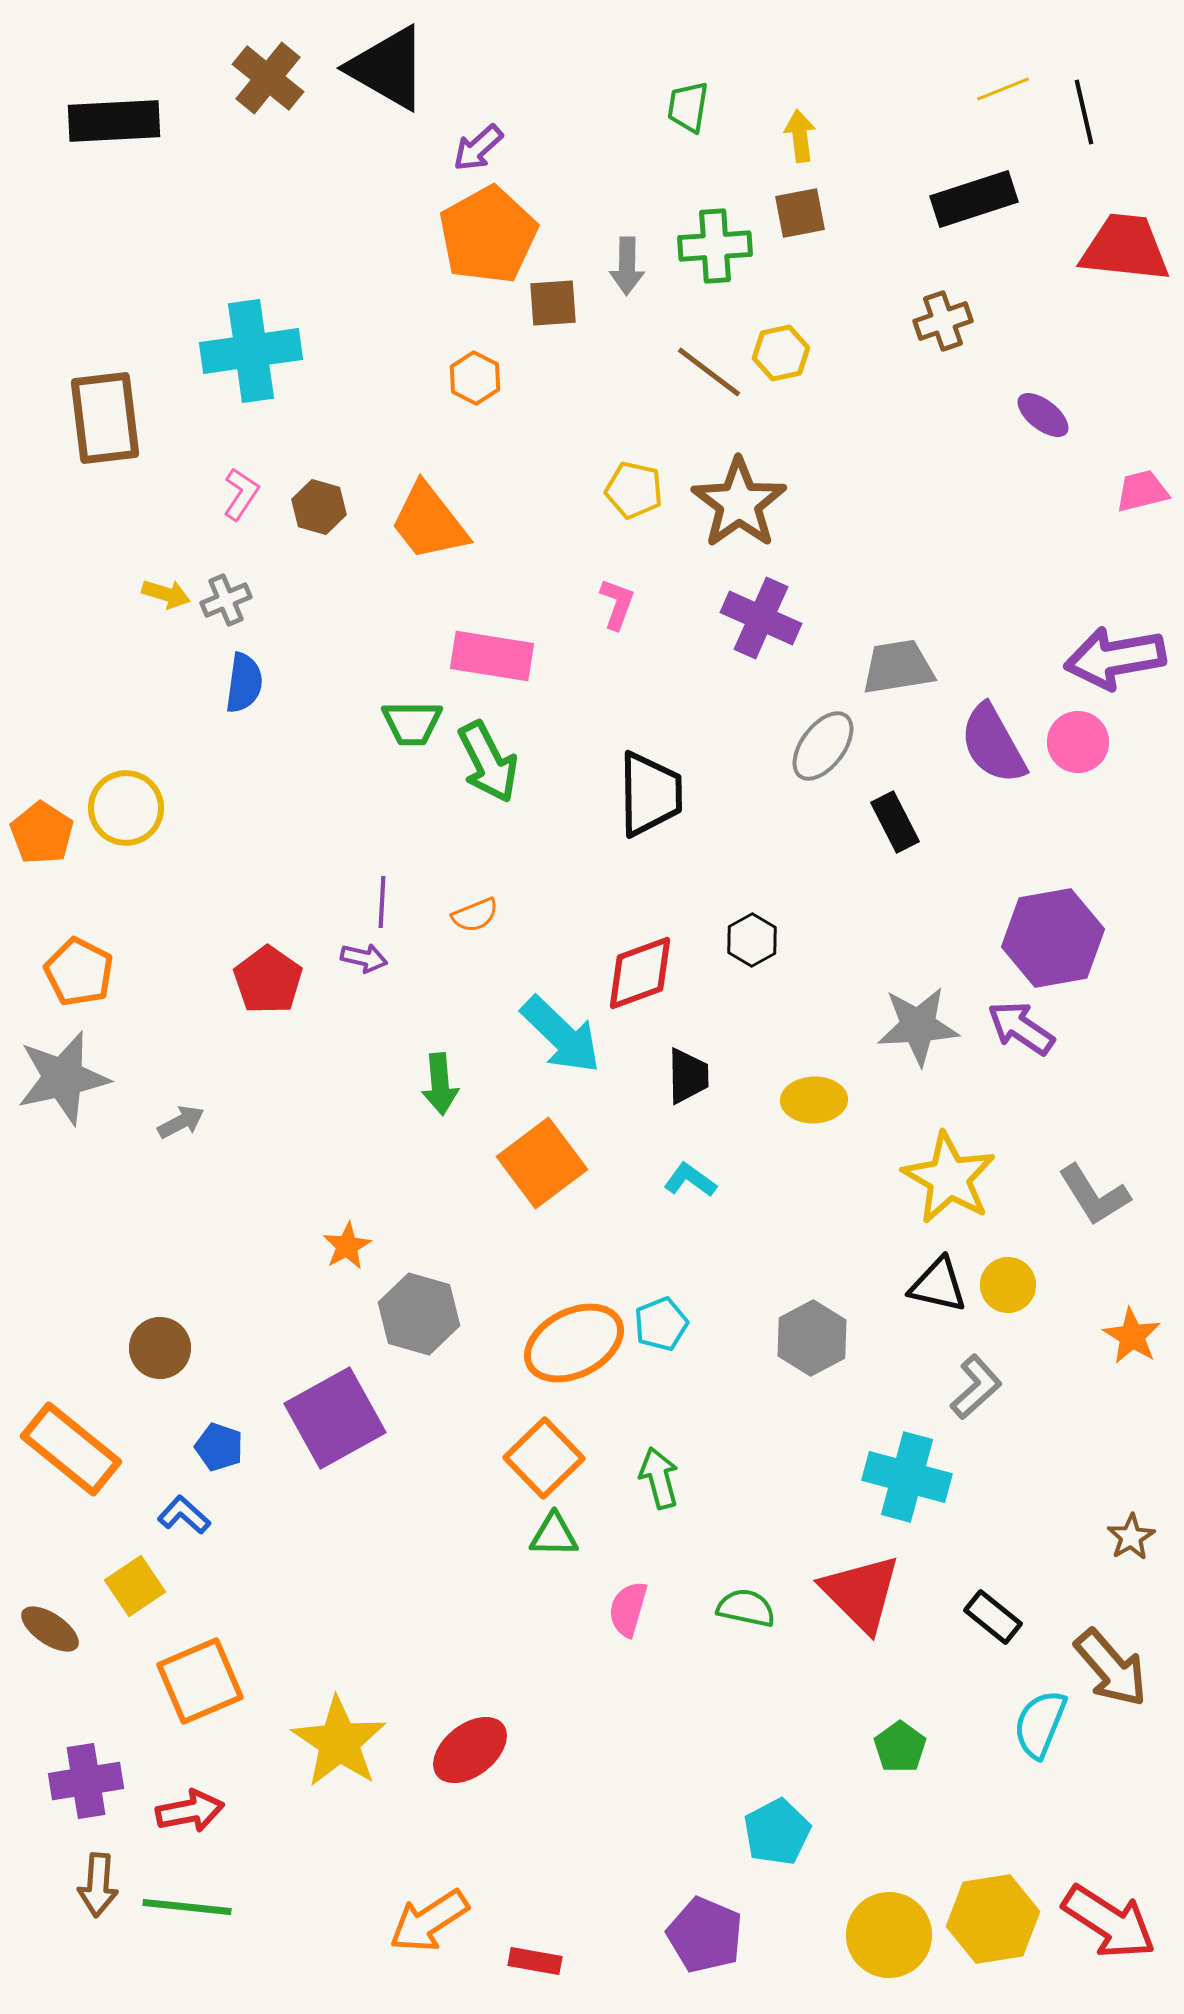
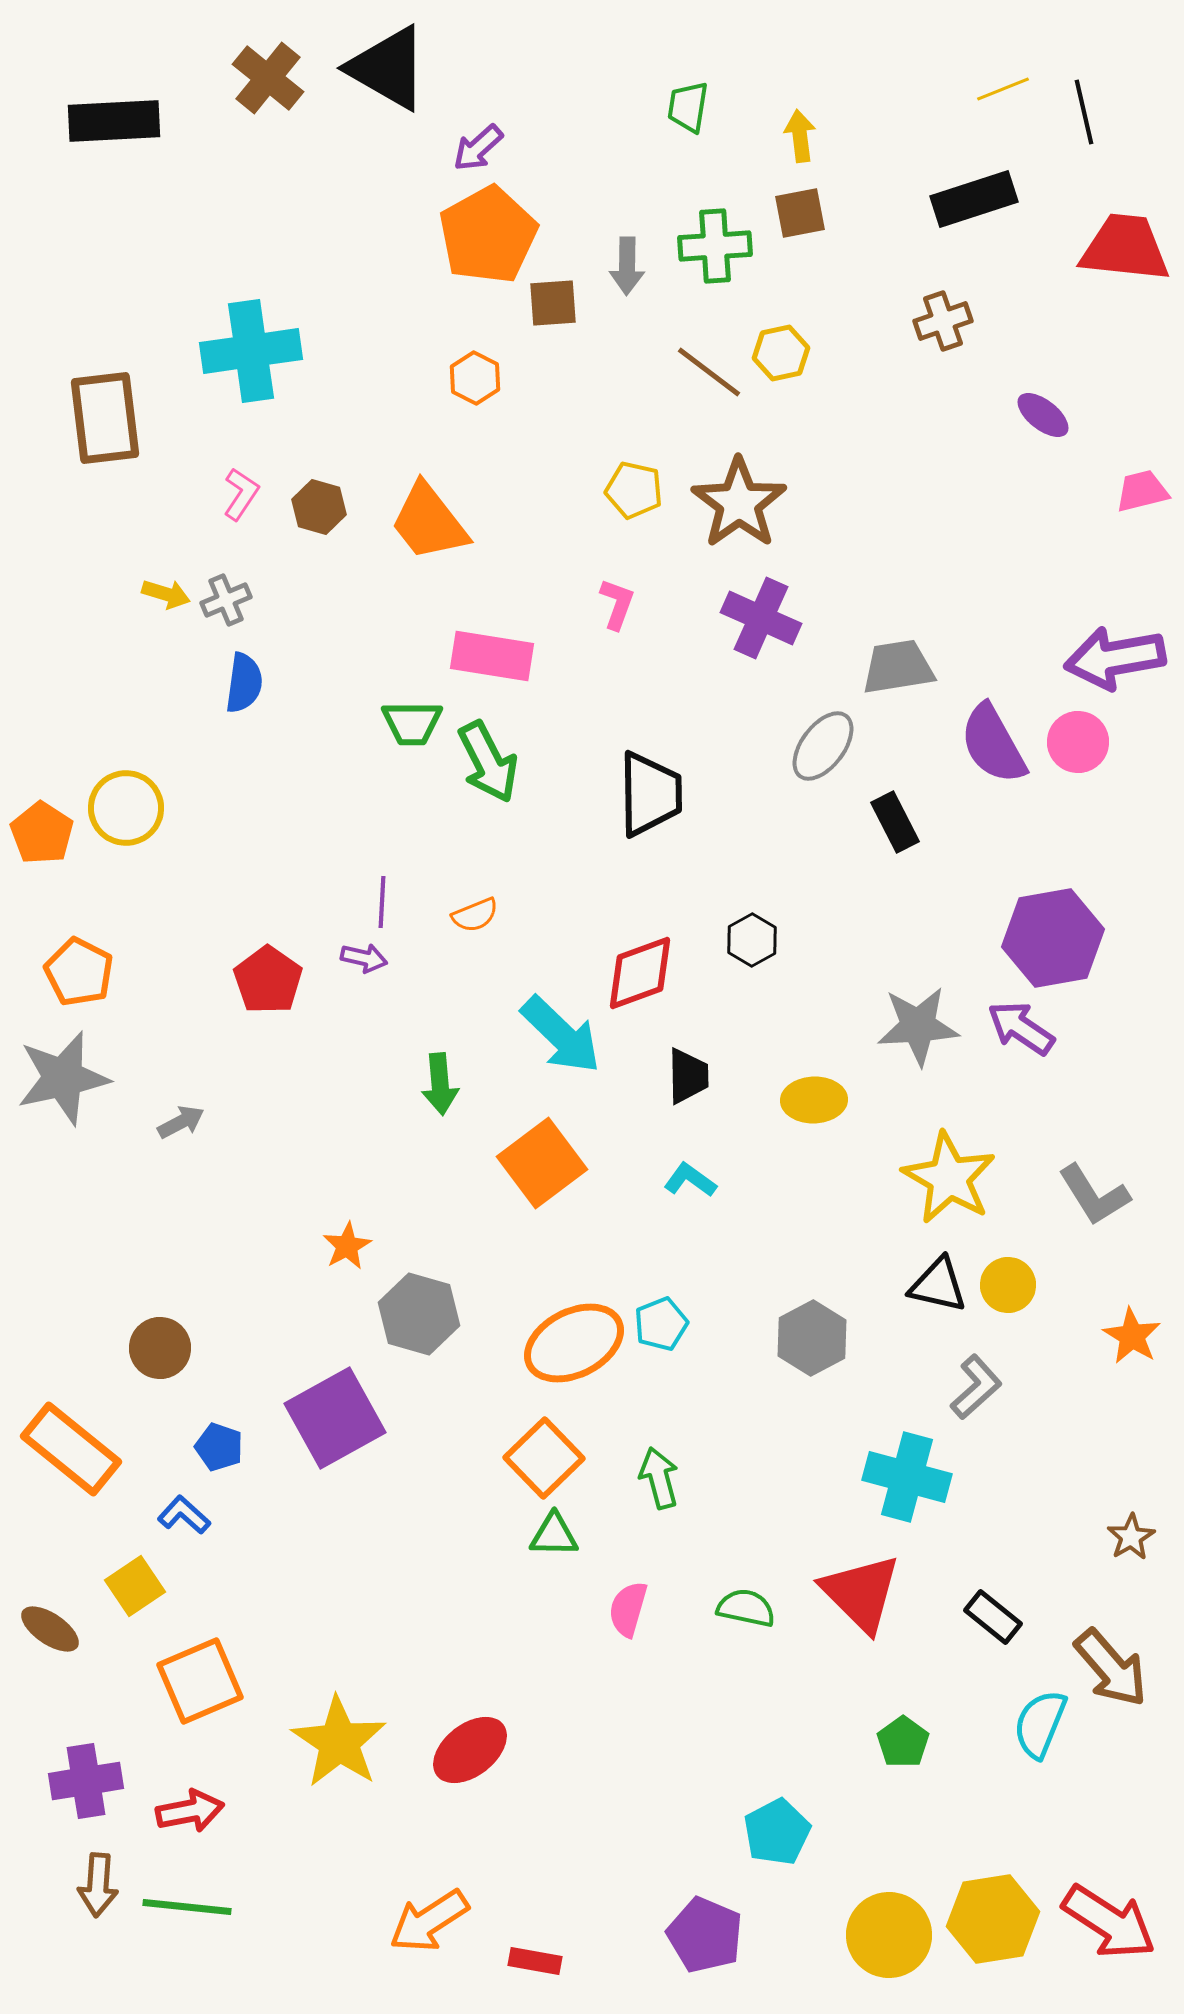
green pentagon at (900, 1747): moved 3 px right, 5 px up
